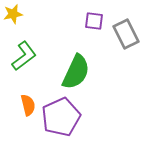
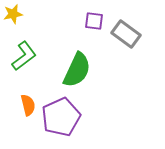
gray rectangle: rotated 28 degrees counterclockwise
green semicircle: moved 1 px right, 2 px up
